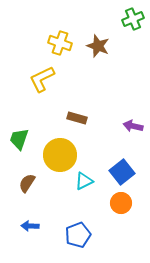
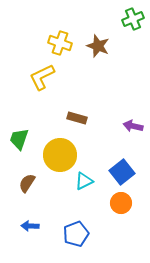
yellow L-shape: moved 2 px up
blue pentagon: moved 2 px left, 1 px up
